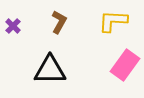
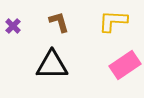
brown L-shape: rotated 45 degrees counterclockwise
pink rectangle: rotated 20 degrees clockwise
black triangle: moved 2 px right, 5 px up
